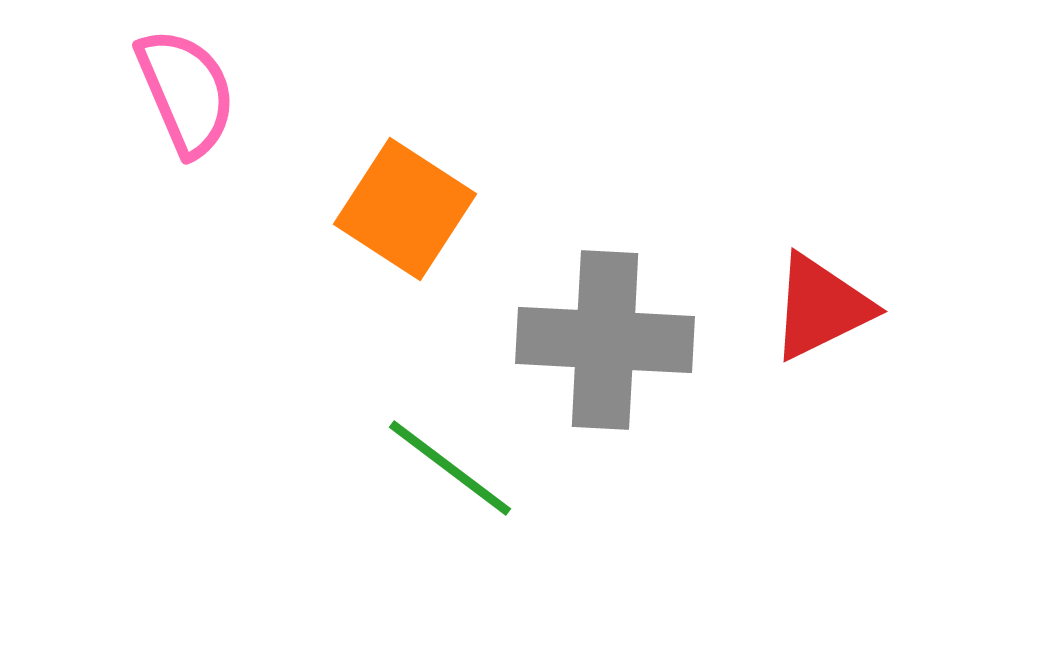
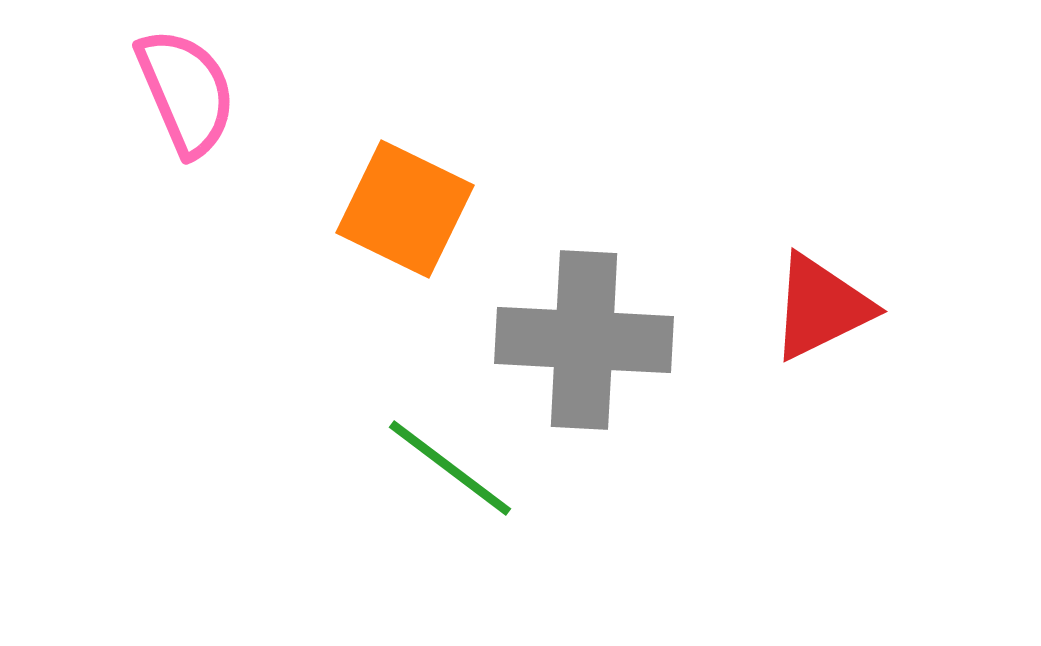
orange square: rotated 7 degrees counterclockwise
gray cross: moved 21 px left
